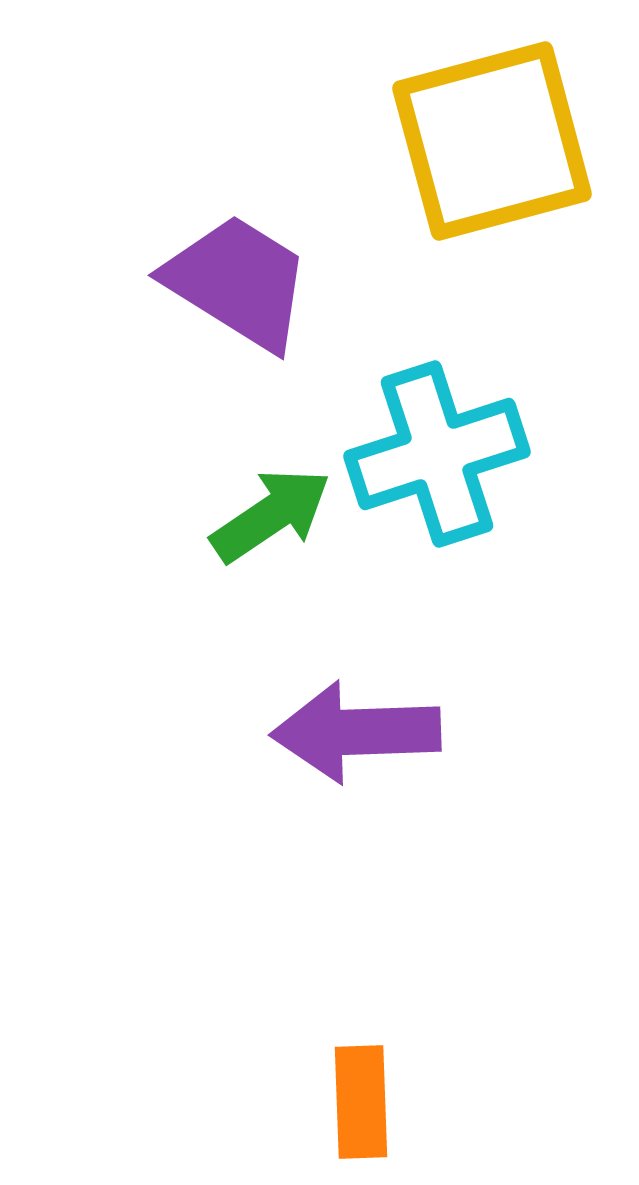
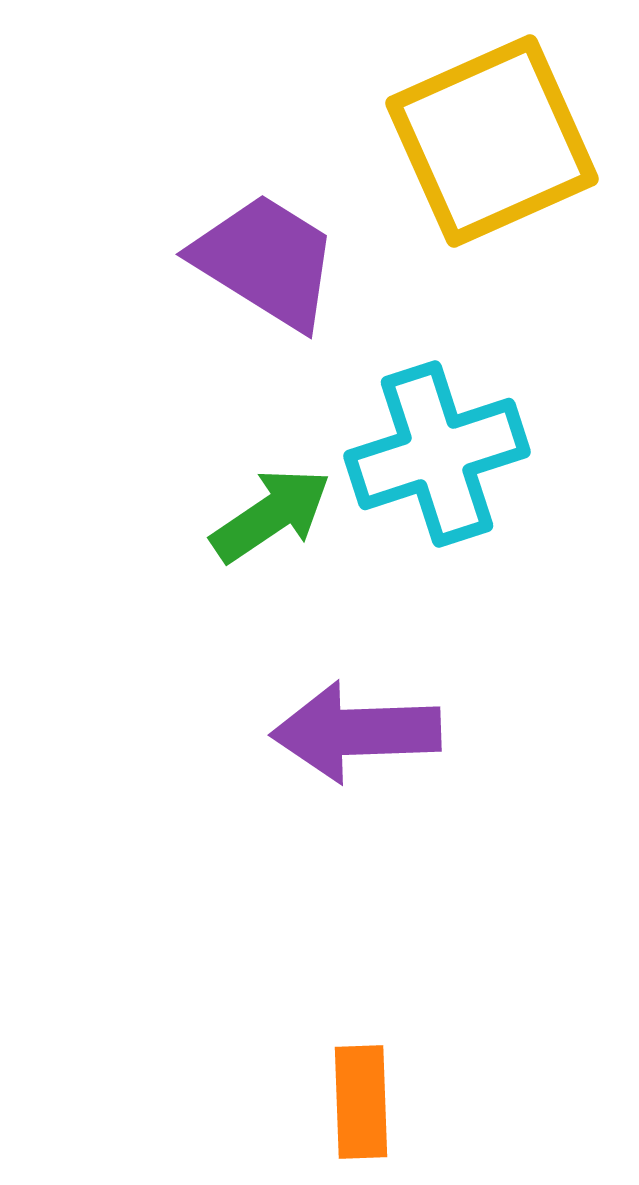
yellow square: rotated 9 degrees counterclockwise
purple trapezoid: moved 28 px right, 21 px up
